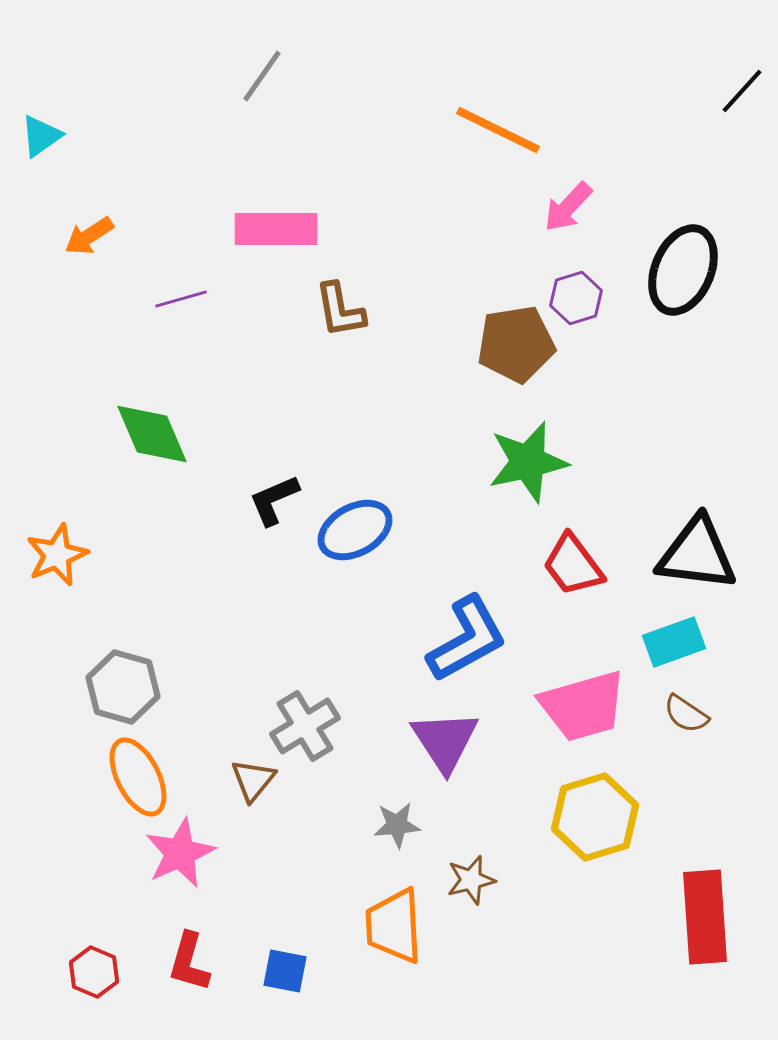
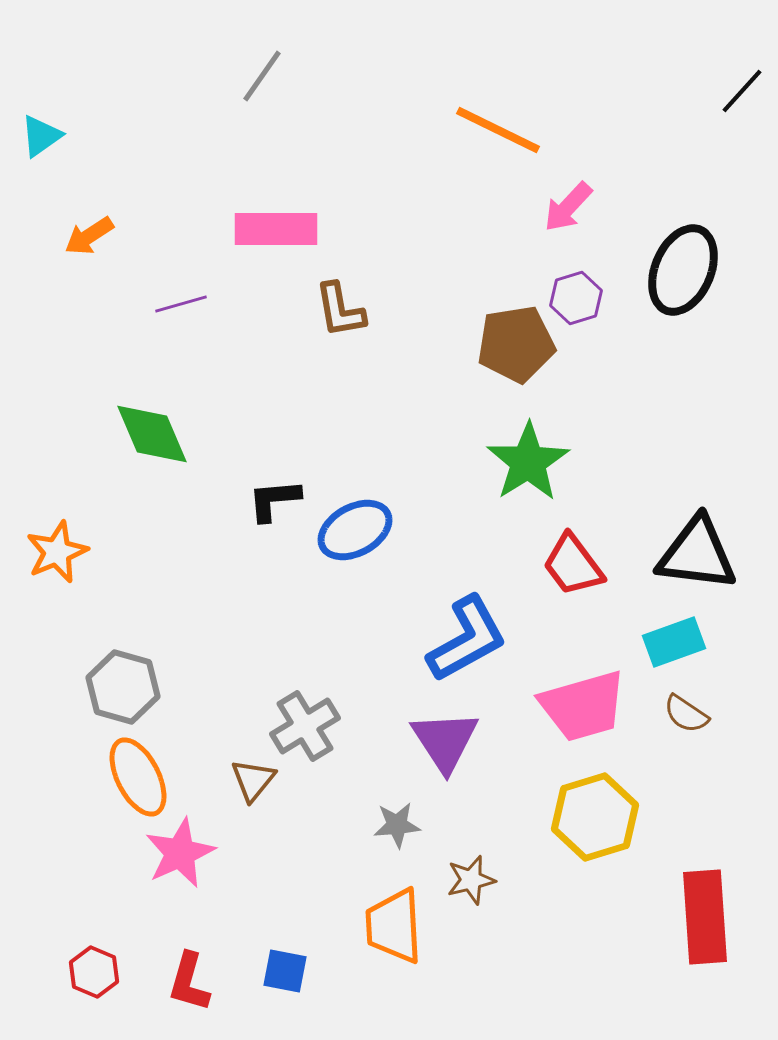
purple line: moved 5 px down
green star: rotated 20 degrees counterclockwise
black L-shape: rotated 18 degrees clockwise
orange star: moved 3 px up
red L-shape: moved 20 px down
